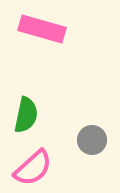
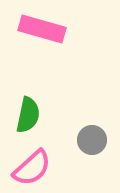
green semicircle: moved 2 px right
pink semicircle: moved 1 px left
